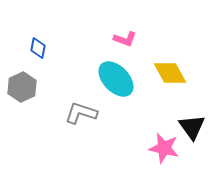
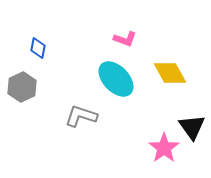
gray L-shape: moved 3 px down
pink star: rotated 24 degrees clockwise
